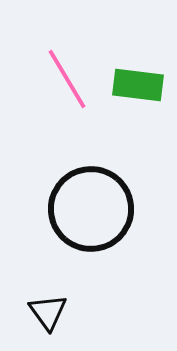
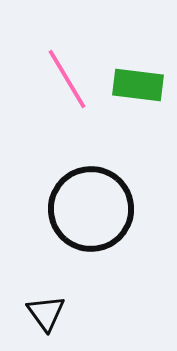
black triangle: moved 2 px left, 1 px down
